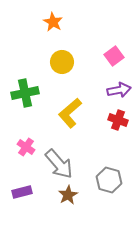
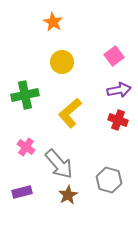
green cross: moved 2 px down
